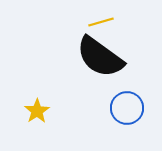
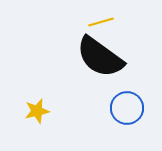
yellow star: rotated 20 degrees clockwise
